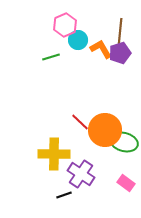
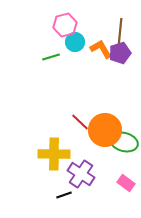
pink hexagon: rotated 10 degrees clockwise
cyan circle: moved 3 px left, 2 px down
